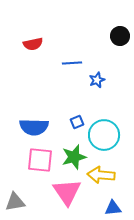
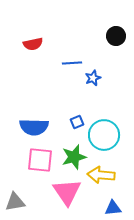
black circle: moved 4 px left
blue star: moved 4 px left, 2 px up
